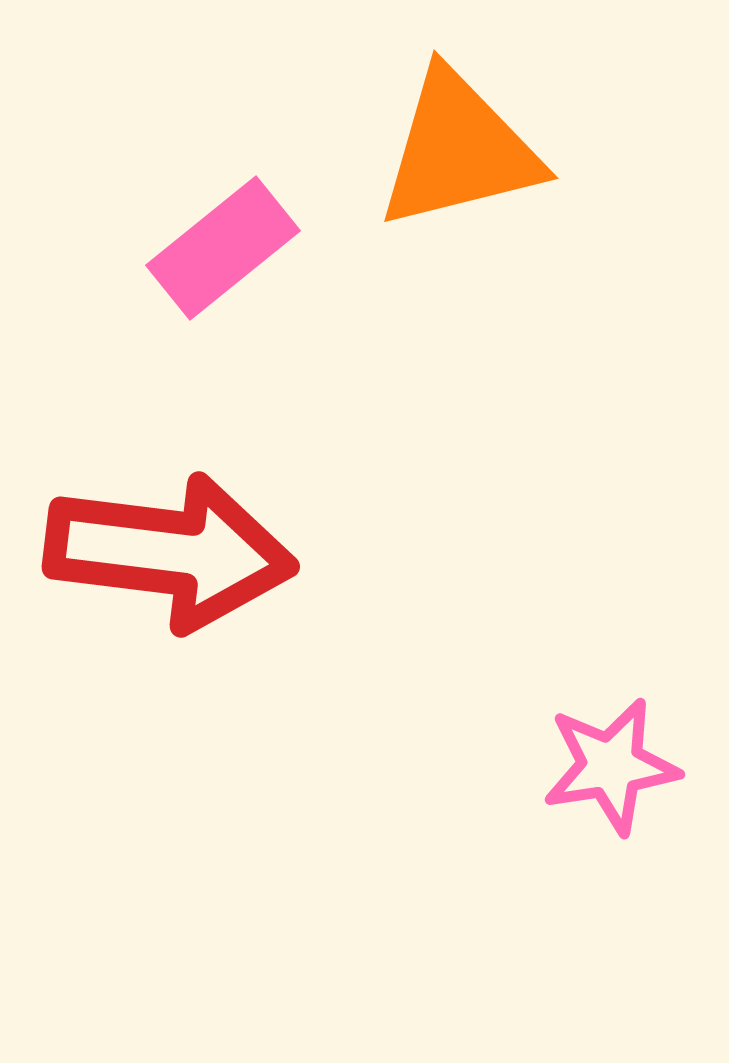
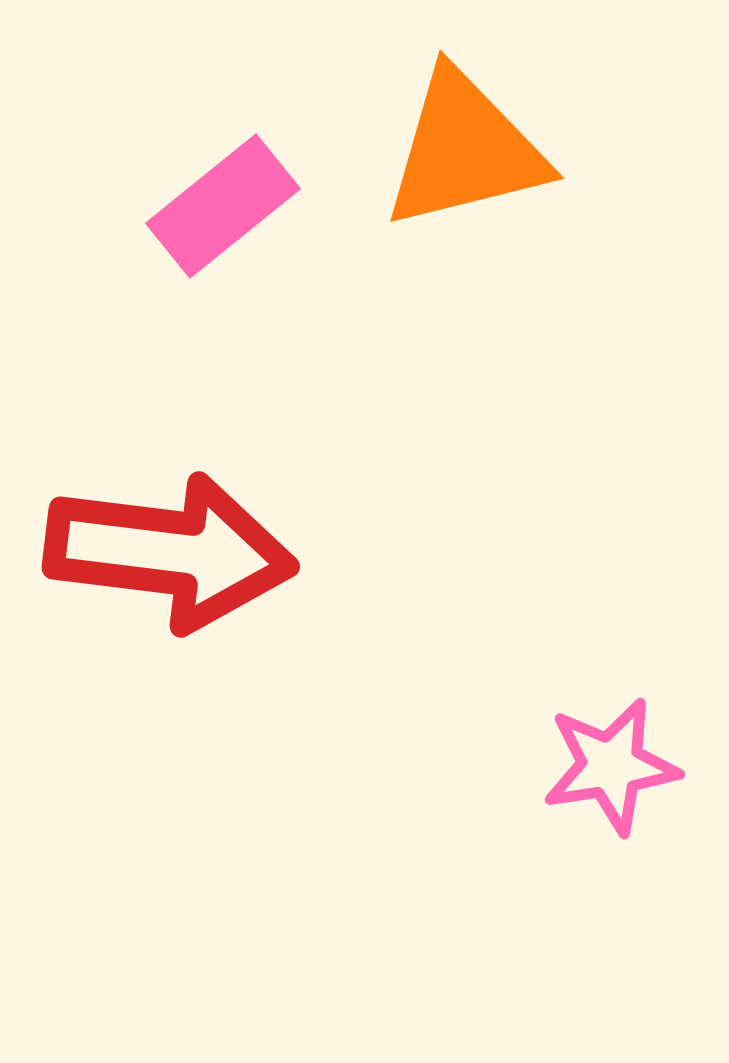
orange triangle: moved 6 px right
pink rectangle: moved 42 px up
